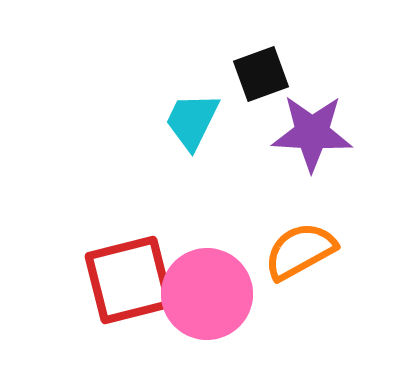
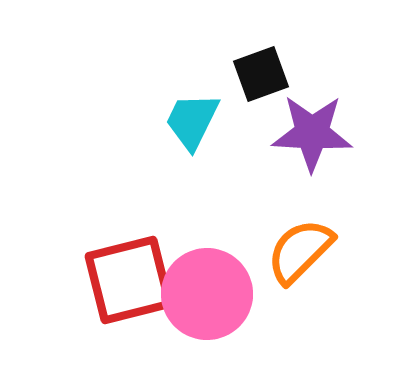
orange semicircle: rotated 16 degrees counterclockwise
